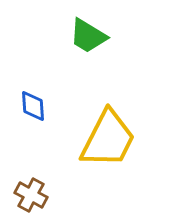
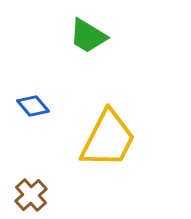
blue diamond: rotated 36 degrees counterclockwise
brown cross: rotated 20 degrees clockwise
